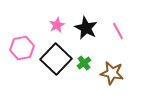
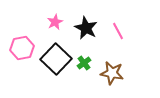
pink star: moved 2 px left, 3 px up
